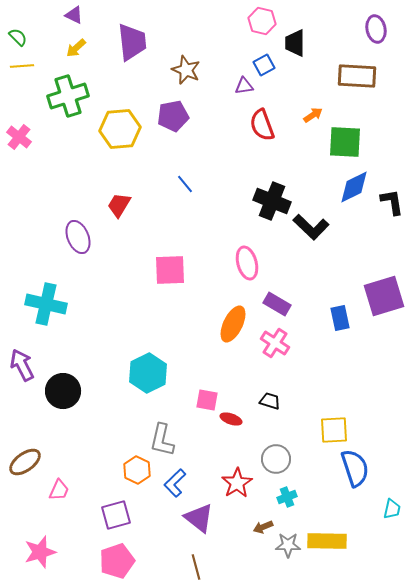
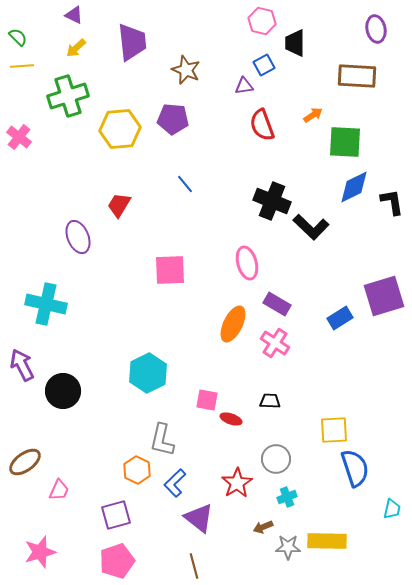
purple pentagon at (173, 116): moved 3 px down; rotated 16 degrees clockwise
blue rectangle at (340, 318): rotated 70 degrees clockwise
black trapezoid at (270, 401): rotated 15 degrees counterclockwise
gray star at (288, 545): moved 2 px down
brown line at (196, 567): moved 2 px left, 1 px up
